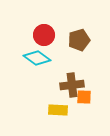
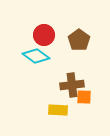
brown pentagon: rotated 20 degrees counterclockwise
cyan diamond: moved 1 px left, 2 px up
